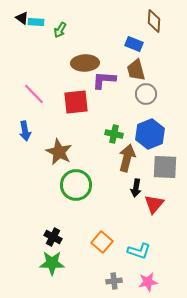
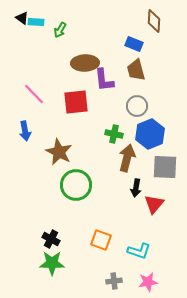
purple L-shape: rotated 100 degrees counterclockwise
gray circle: moved 9 px left, 12 px down
black cross: moved 2 px left, 2 px down
orange square: moved 1 px left, 2 px up; rotated 20 degrees counterclockwise
